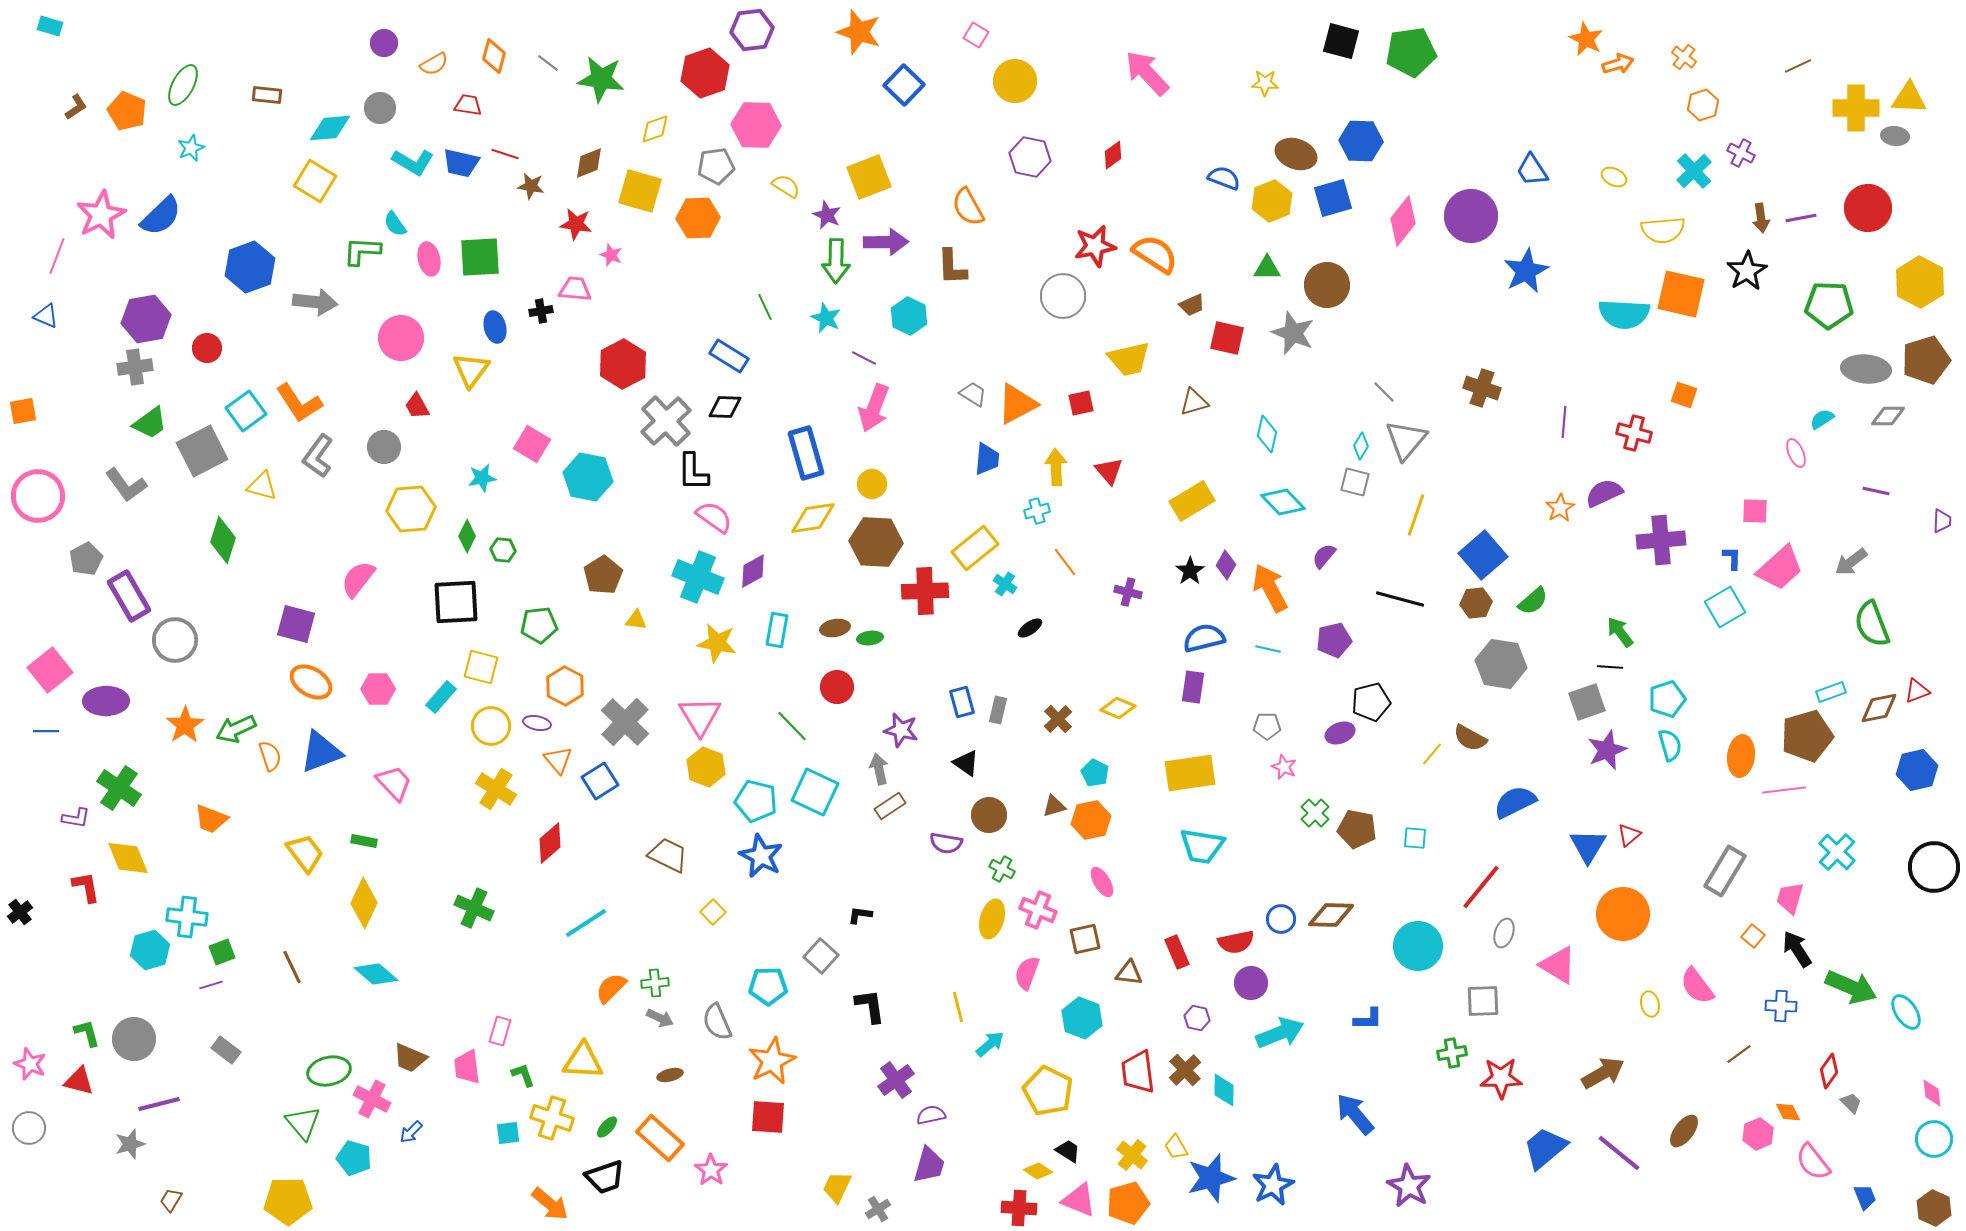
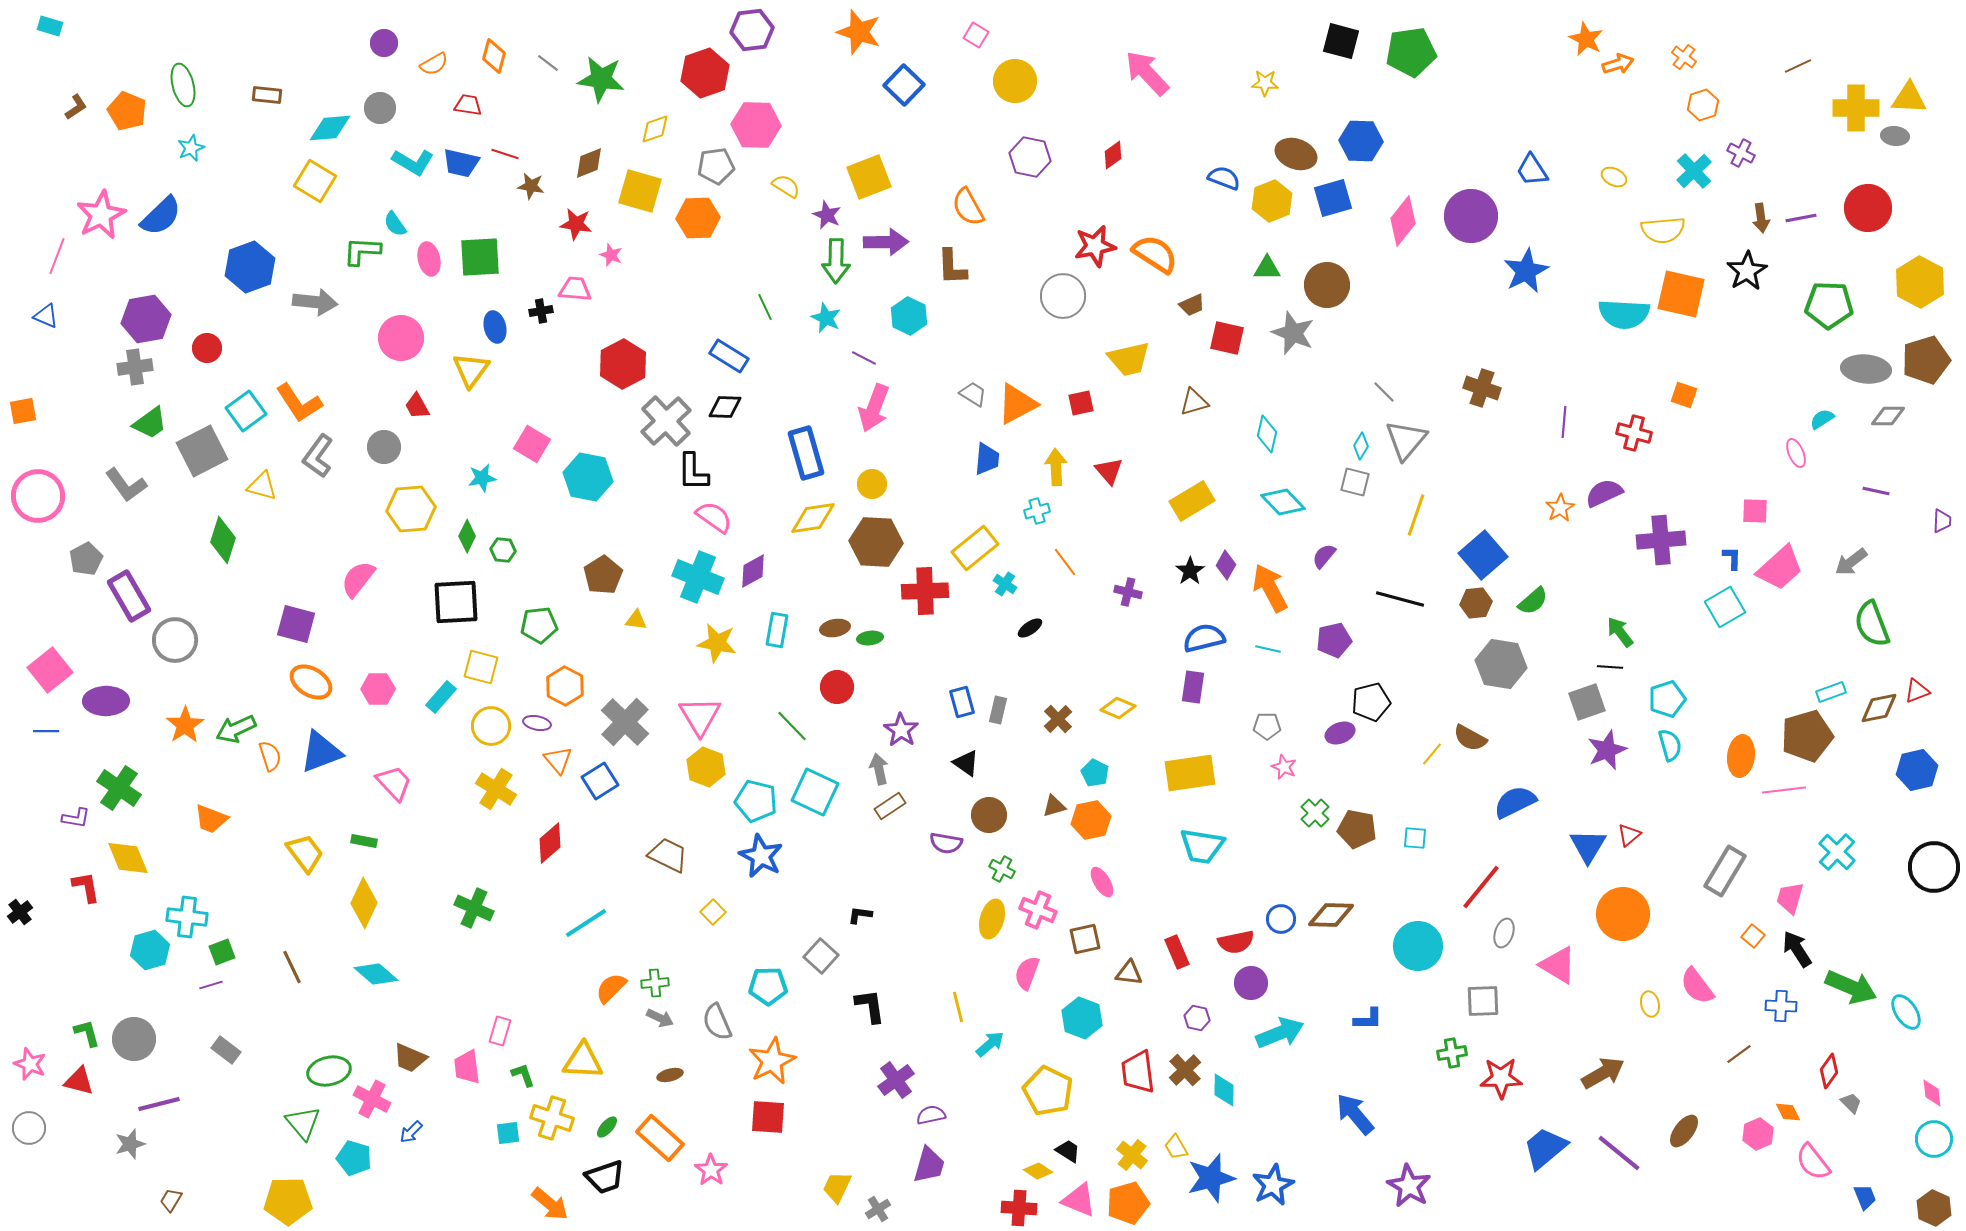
green ellipse at (183, 85): rotated 42 degrees counterclockwise
purple star at (901, 730): rotated 20 degrees clockwise
